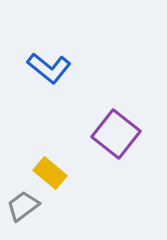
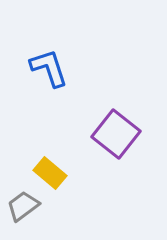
blue L-shape: rotated 147 degrees counterclockwise
